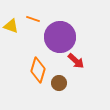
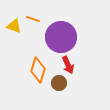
yellow triangle: moved 3 px right
purple circle: moved 1 px right
red arrow: moved 8 px left, 4 px down; rotated 24 degrees clockwise
